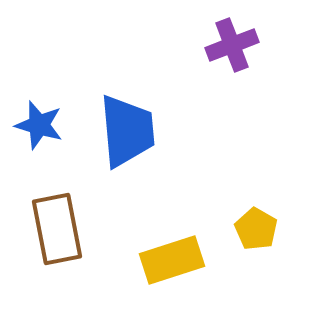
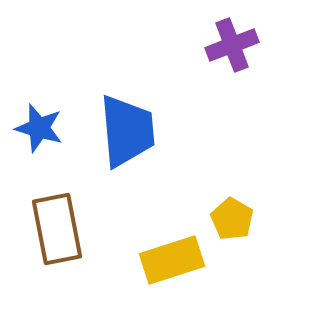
blue star: moved 3 px down
yellow pentagon: moved 24 px left, 10 px up
